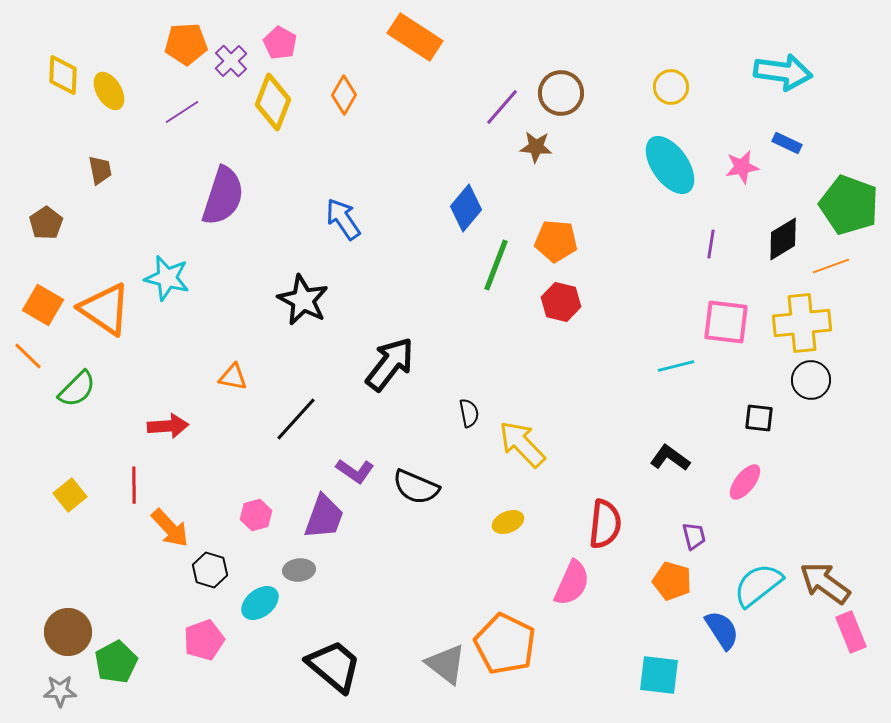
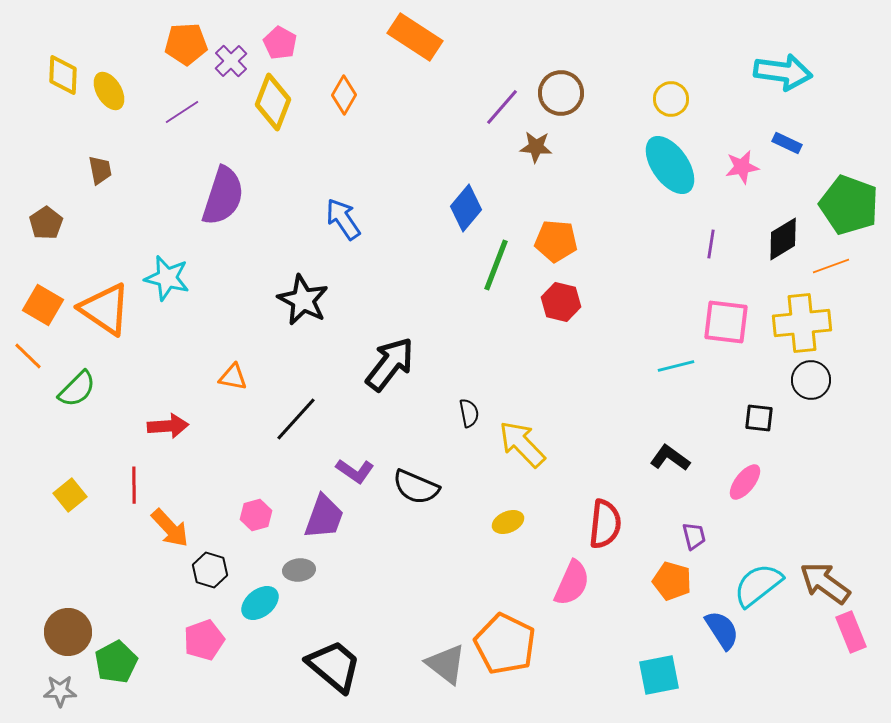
yellow circle at (671, 87): moved 12 px down
cyan square at (659, 675): rotated 18 degrees counterclockwise
